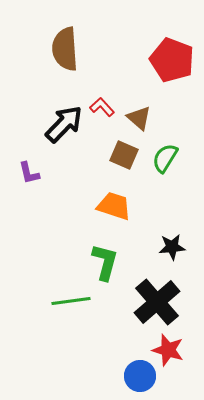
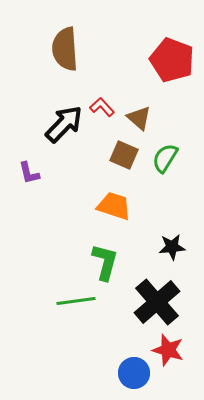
green line: moved 5 px right
blue circle: moved 6 px left, 3 px up
